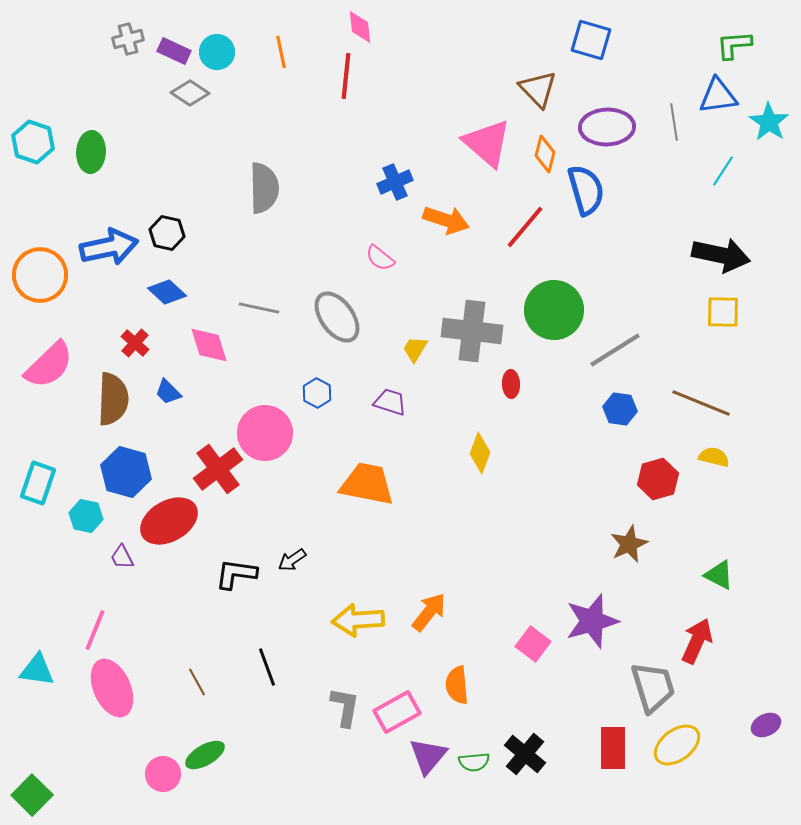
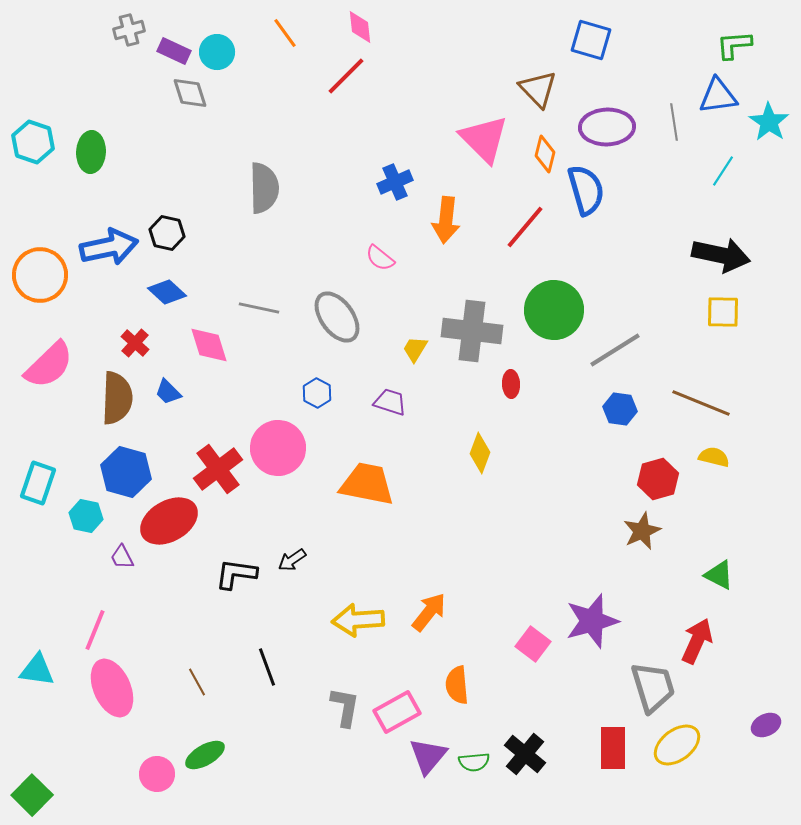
gray cross at (128, 39): moved 1 px right, 9 px up
orange line at (281, 52): moved 4 px right, 19 px up; rotated 24 degrees counterclockwise
red line at (346, 76): rotated 39 degrees clockwise
gray diamond at (190, 93): rotated 39 degrees clockwise
pink triangle at (487, 143): moved 3 px left, 4 px up; rotated 4 degrees clockwise
orange arrow at (446, 220): rotated 78 degrees clockwise
brown semicircle at (113, 399): moved 4 px right, 1 px up
pink circle at (265, 433): moved 13 px right, 15 px down
brown star at (629, 544): moved 13 px right, 13 px up
pink circle at (163, 774): moved 6 px left
